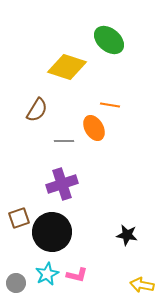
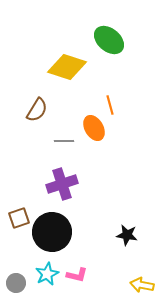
orange line: rotated 66 degrees clockwise
